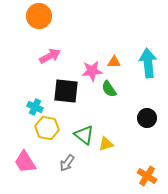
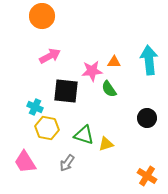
orange circle: moved 3 px right
cyan arrow: moved 1 px right, 3 px up
green triangle: rotated 20 degrees counterclockwise
